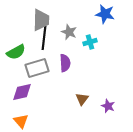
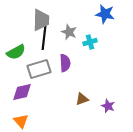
gray rectangle: moved 2 px right, 1 px down
brown triangle: rotated 32 degrees clockwise
